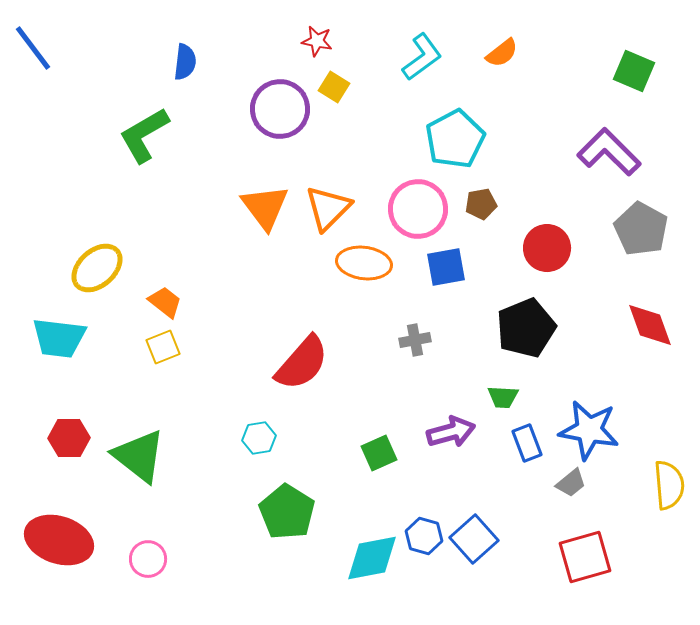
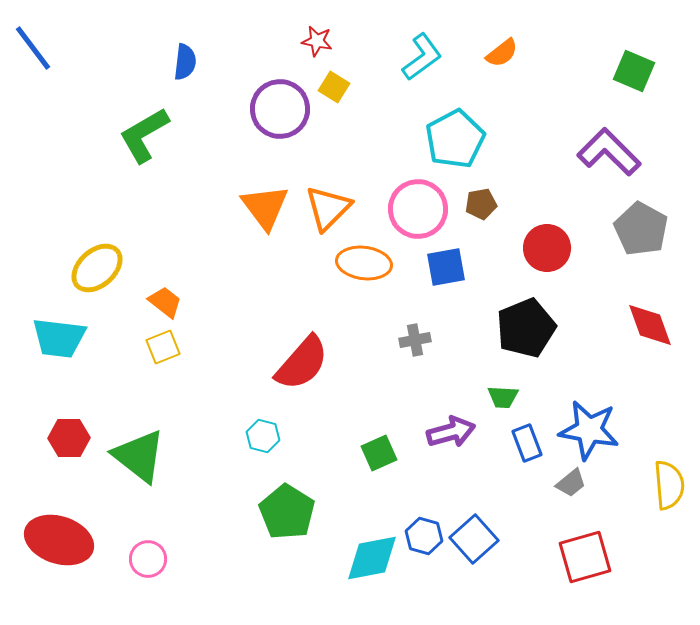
cyan hexagon at (259, 438): moved 4 px right, 2 px up; rotated 24 degrees clockwise
